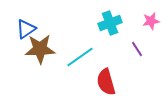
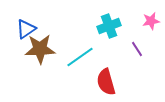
cyan cross: moved 1 px left, 3 px down
